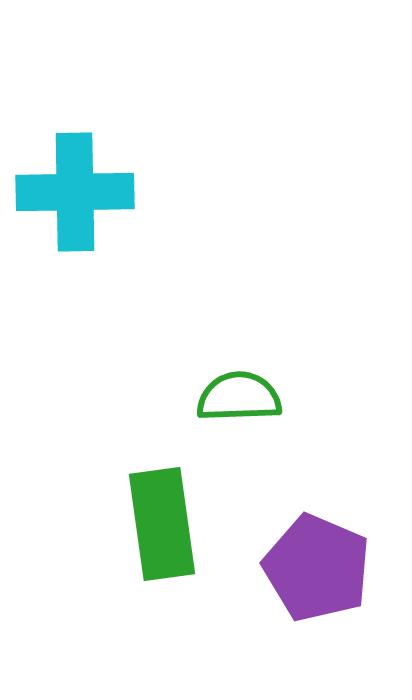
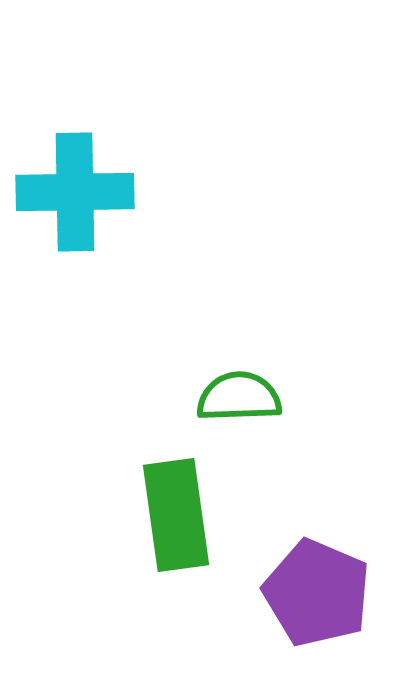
green rectangle: moved 14 px right, 9 px up
purple pentagon: moved 25 px down
